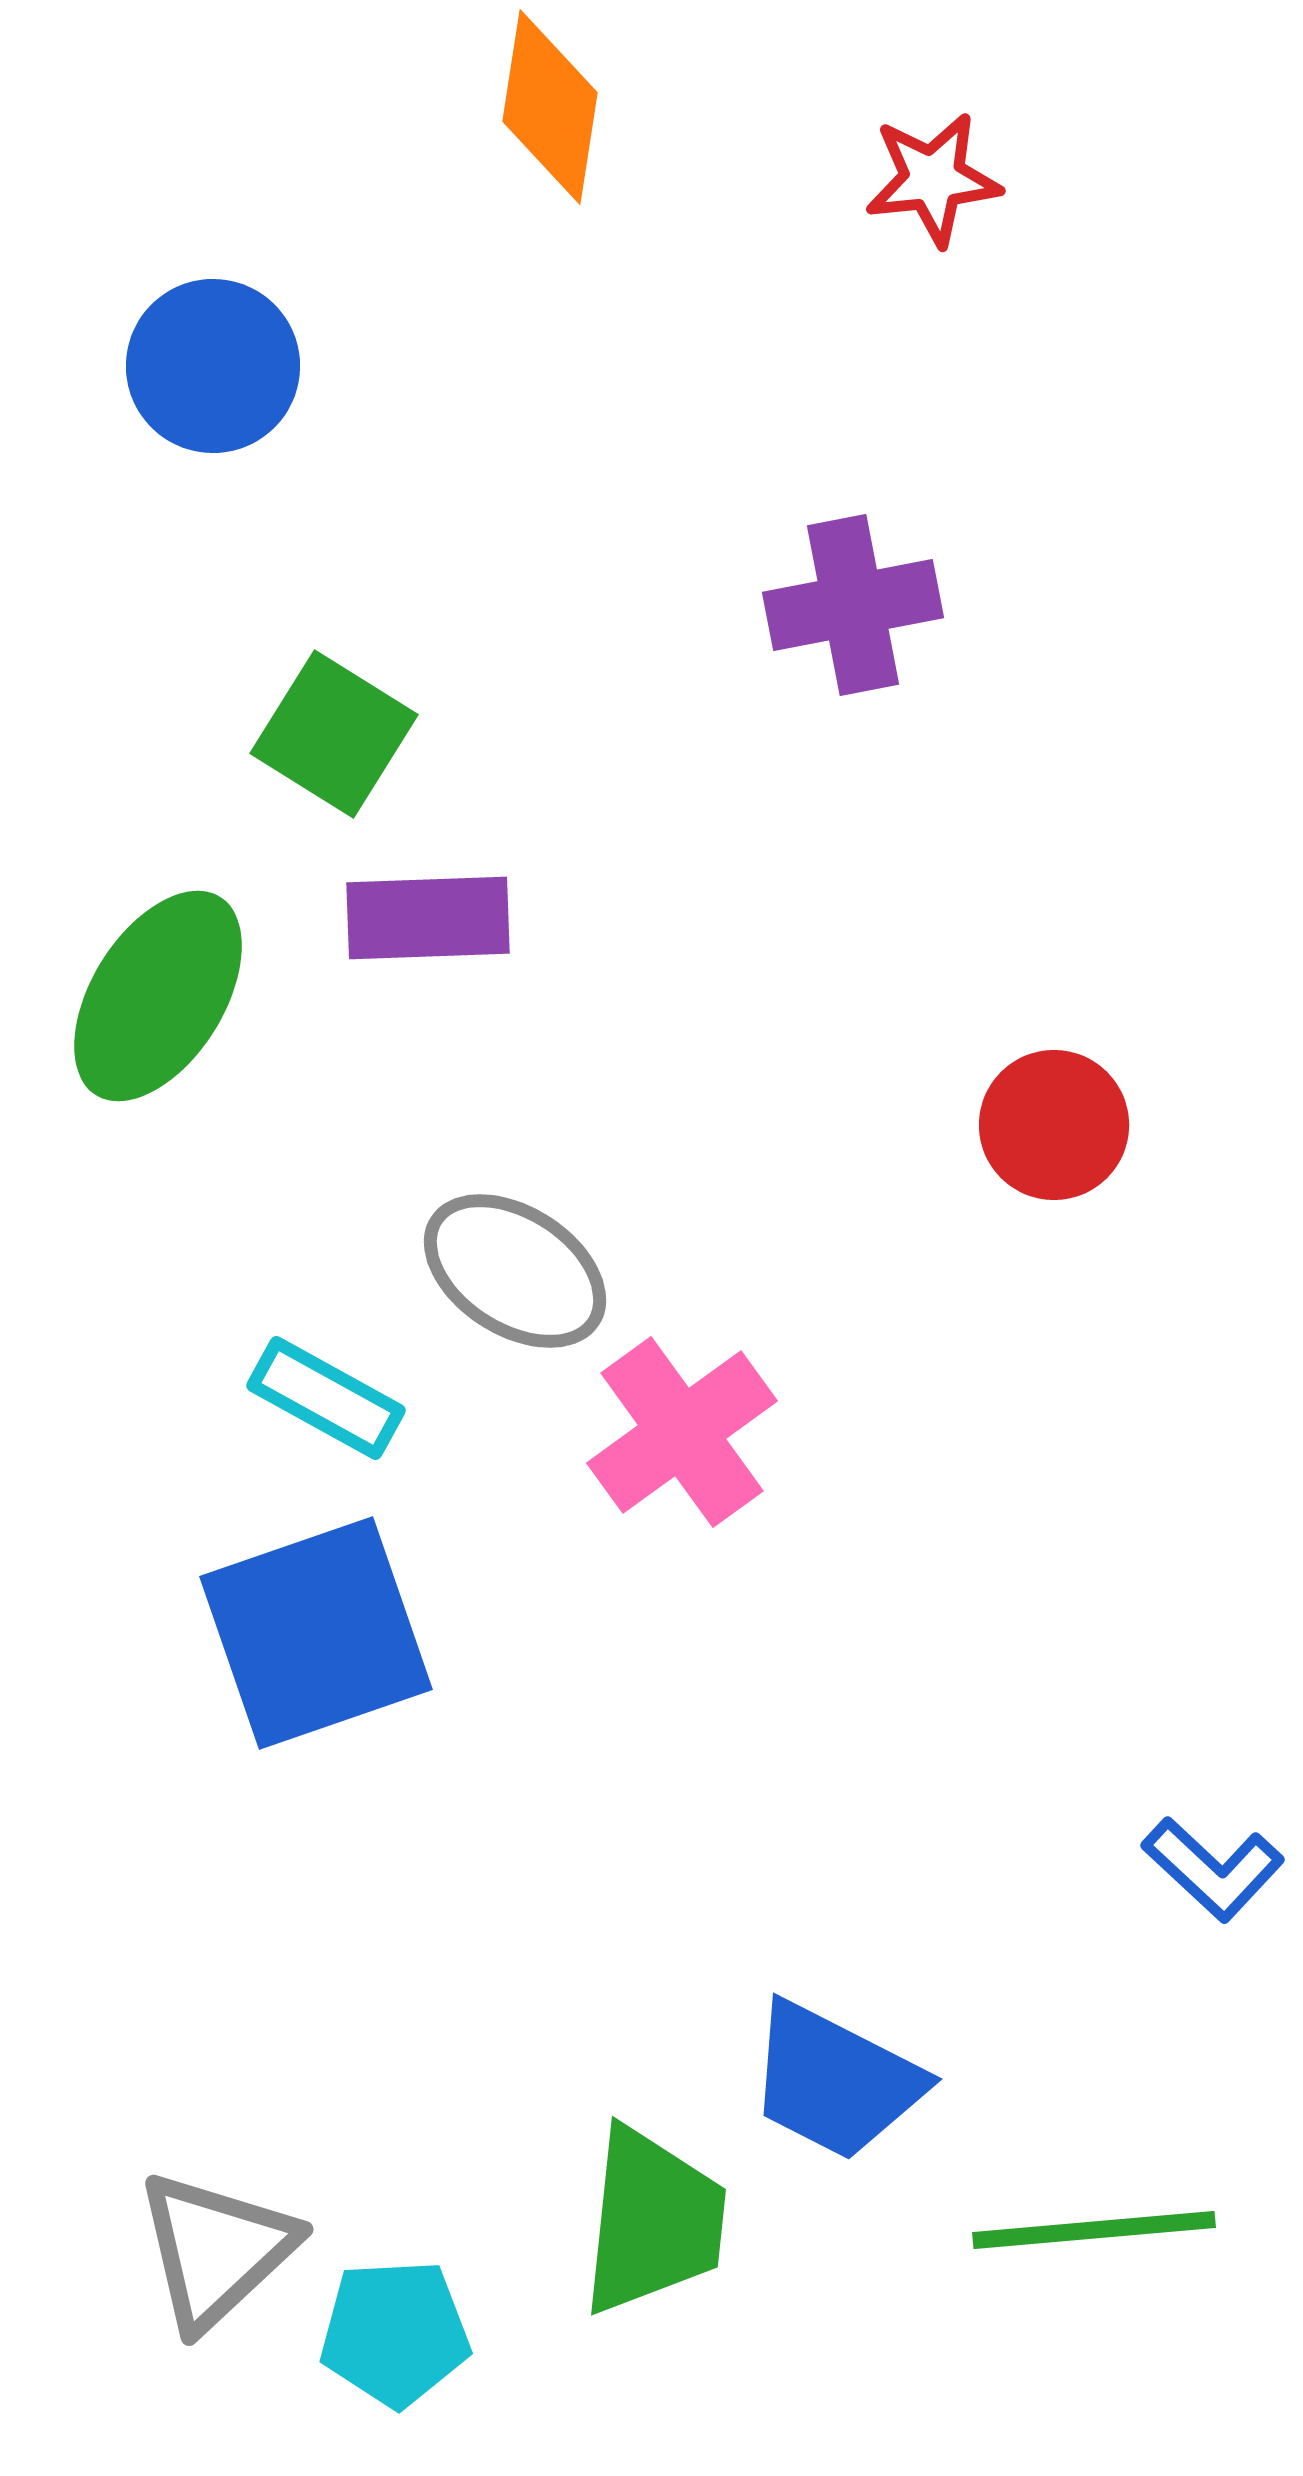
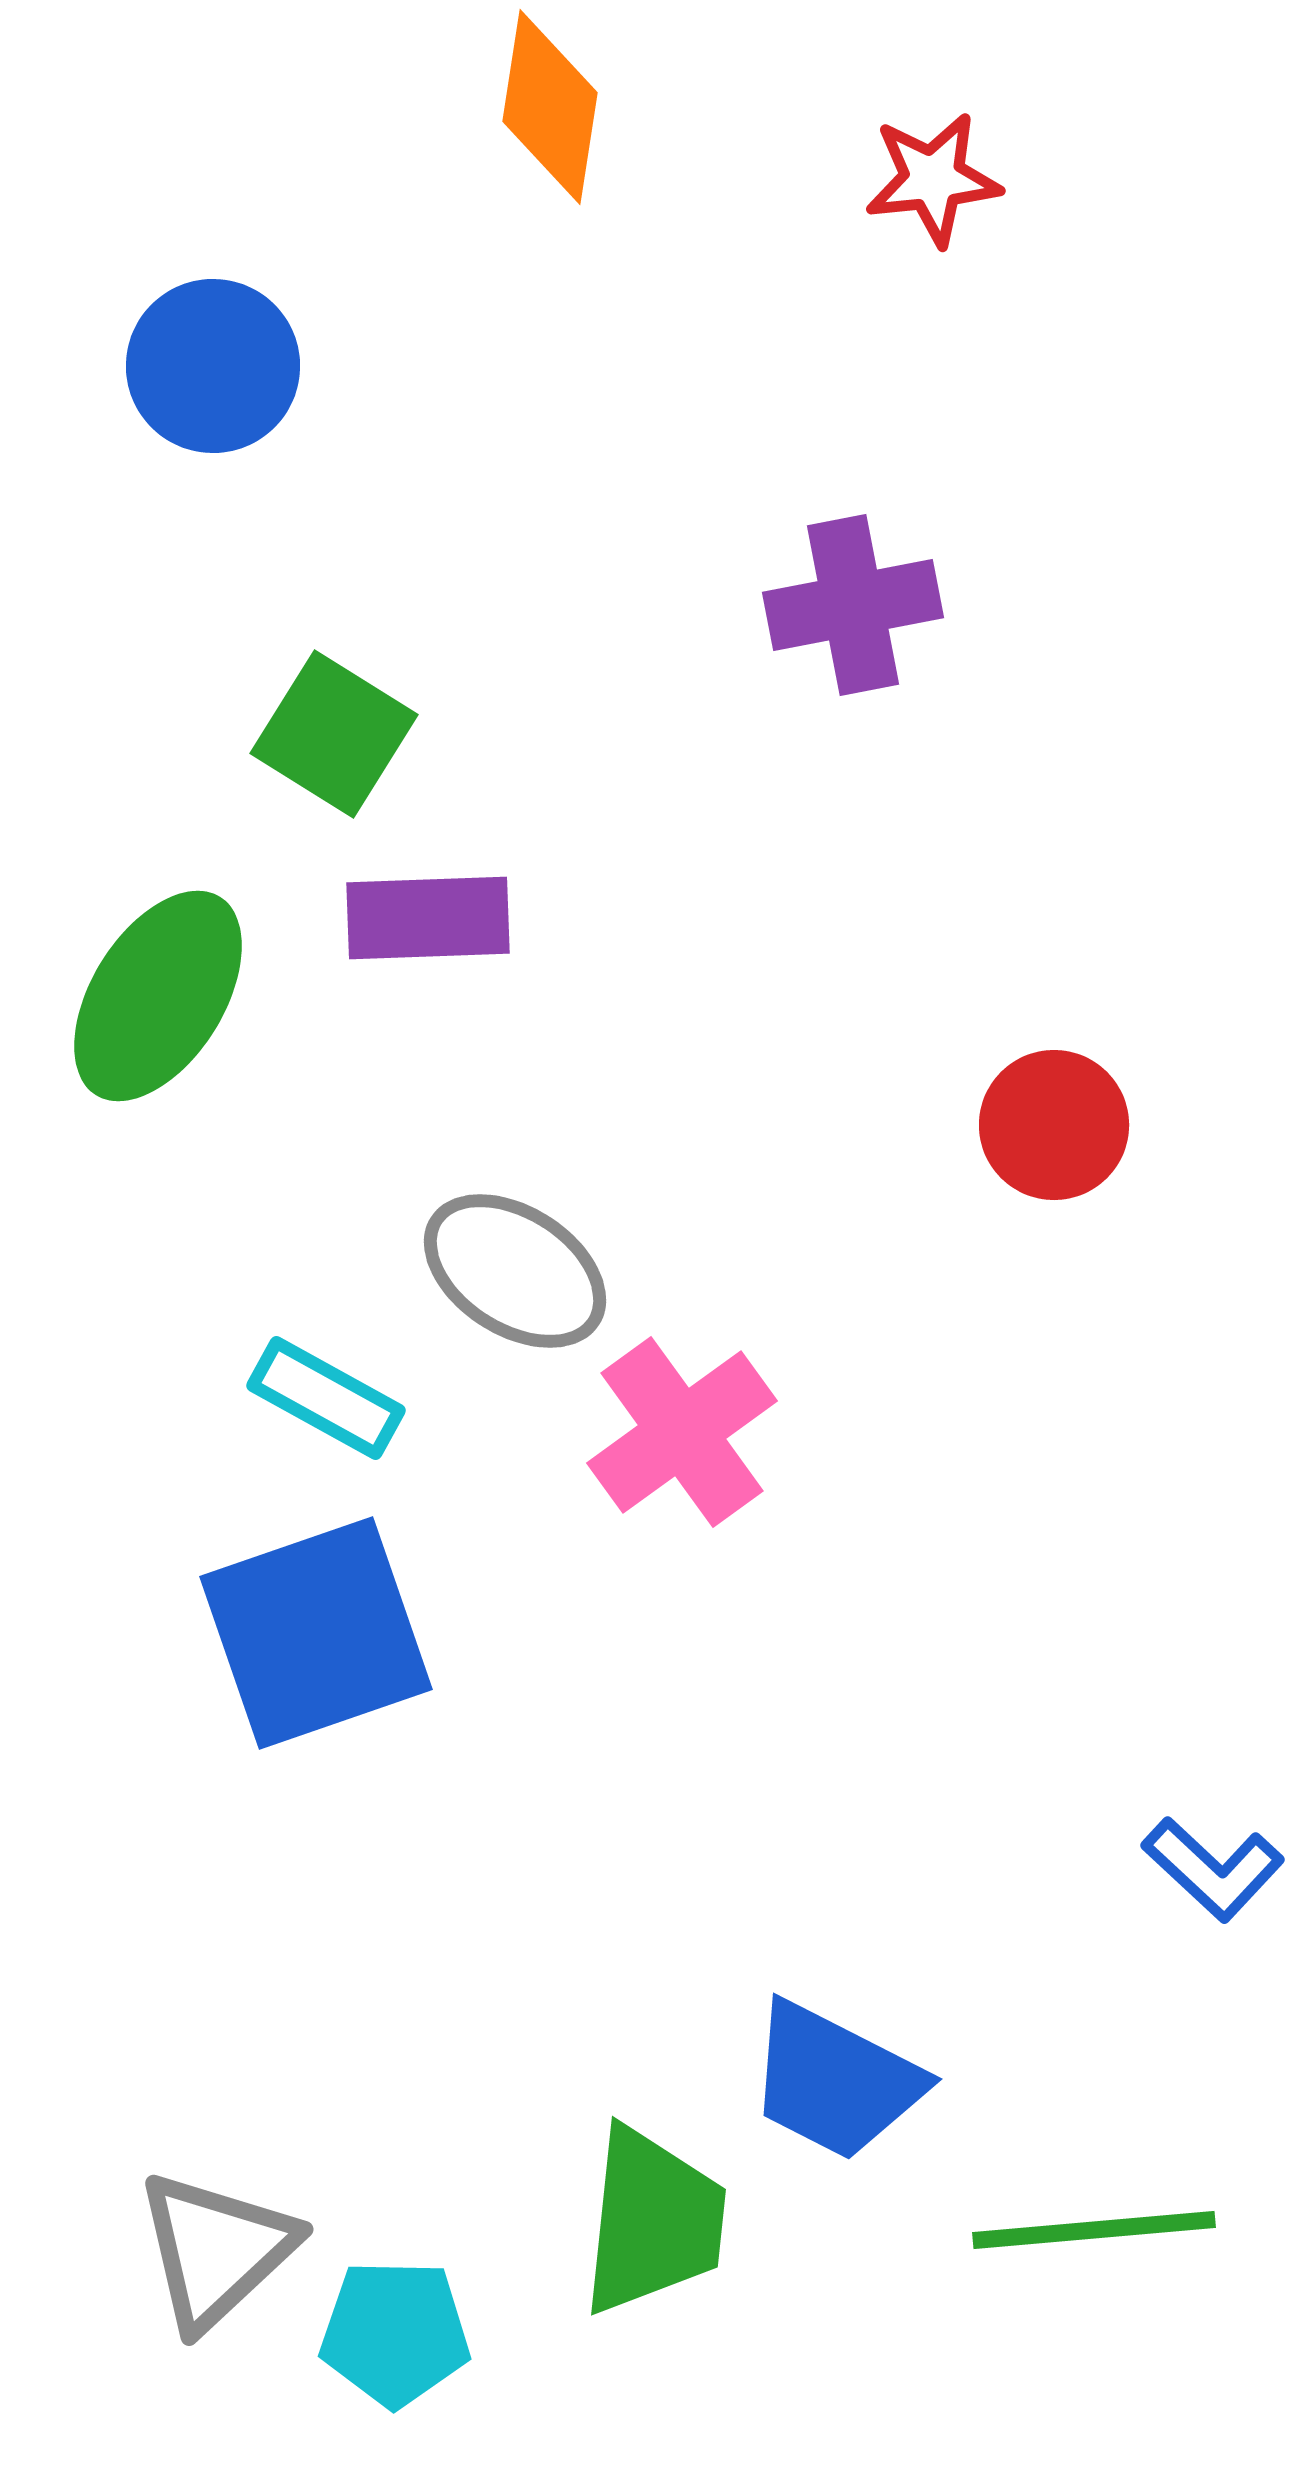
cyan pentagon: rotated 4 degrees clockwise
